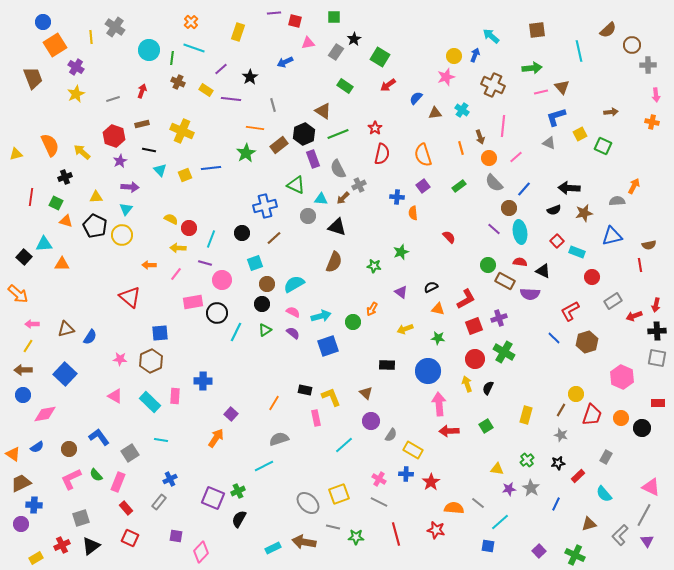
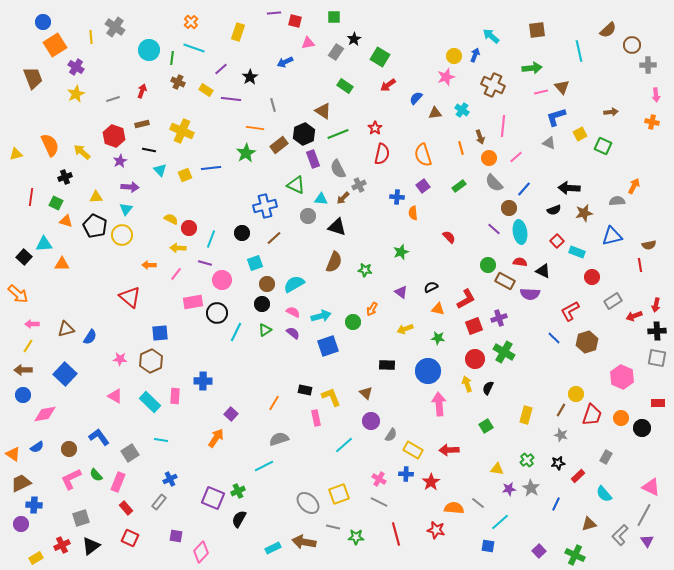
green star at (374, 266): moved 9 px left, 4 px down
red arrow at (449, 431): moved 19 px down
